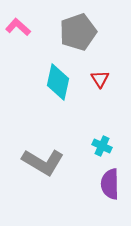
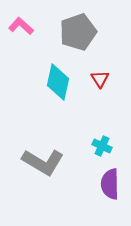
pink L-shape: moved 3 px right, 1 px up
